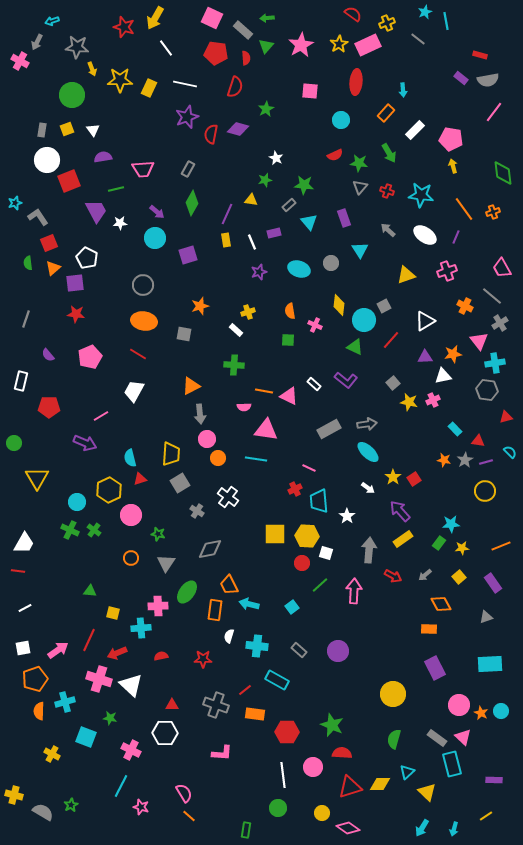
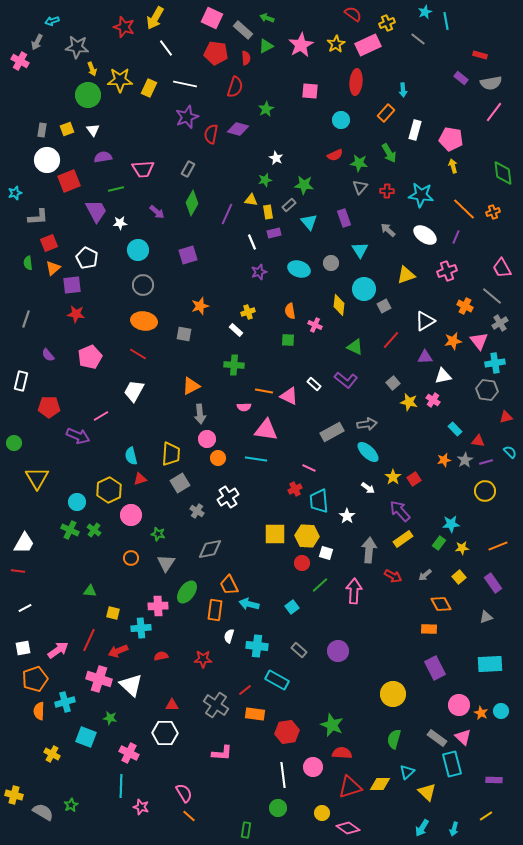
green arrow at (267, 18): rotated 24 degrees clockwise
yellow star at (339, 44): moved 3 px left
green triangle at (266, 46): rotated 21 degrees clockwise
gray semicircle at (488, 80): moved 3 px right, 3 px down
green circle at (72, 95): moved 16 px right
white rectangle at (415, 130): rotated 30 degrees counterclockwise
red cross at (387, 191): rotated 16 degrees counterclockwise
cyan star at (15, 203): moved 10 px up
orange line at (464, 209): rotated 10 degrees counterclockwise
gray L-shape at (38, 217): rotated 120 degrees clockwise
cyan circle at (155, 238): moved 17 px left, 12 px down
yellow rectangle at (226, 240): moved 42 px right, 28 px up
purple square at (75, 283): moved 3 px left, 2 px down
cyan circle at (364, 320): moved 31 px up
orange star at (453, 354): moved 13 px up
pink cross at (433, 400): rotated 32 degrees counterclockwise
gray rectangle at (329, 429): moved 3 px right, 3 px down
purple arrow at (85, 443): moved 7 px left, 7 px up
cyan semicircle at (130, 458): moved 1 px right, 2 px up
orange star at (444, 460): rotated 24 degrees counterclockwise
white cross at (228, 497): rotated 20 degrees clockwise
orange line at (501, 546): moved 3 px left
red arrow at (117, 653): moved 1 px right, 2 px up
gray cross at (216, 705): rotated 15 degrees clockwise
red hexagon at (287, 732): rotated 10 degrees counterclockwise
pink cross at (131, 750): moved 2 px left, 3 px down
cyan line at (121, 786): rotated 25 degrees counterclockwise
